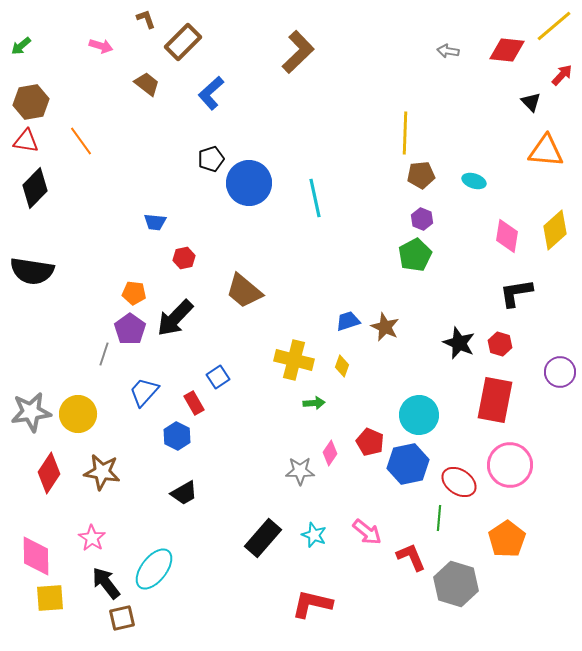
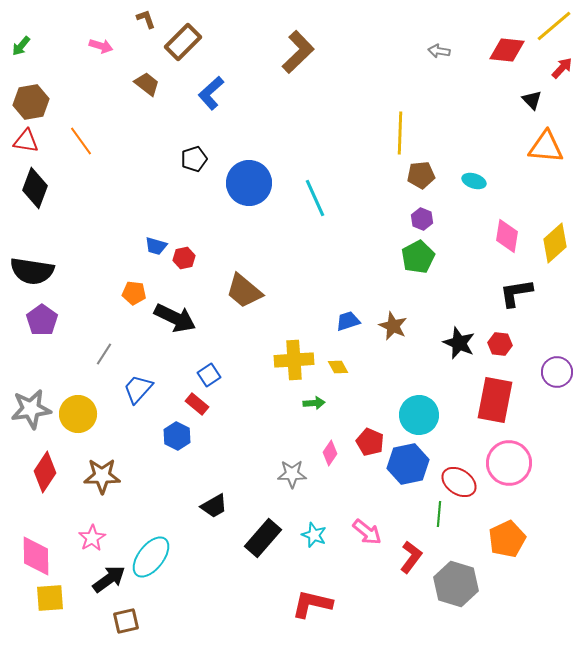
green arrow at (21, 46): rotated 10 degrees counterclockwise
gray arrow at (448, 51): moved 9 px left
red arrow at (562, 75): moved 7 px up
black triangle at (531, 102): moved 1 px right, 2 px up
yellow line at (405, 133): moved 5 px left
orange triangle at (546, 151): moved 4 px up
black pentagon at (211, 159): moved 17 px left
black diamond at (35, 188): rotated 24 degrees counterclockwise
cyan line at (315, 198): rotated 12 degrees counterclockwise
blue trapezoid at (155, 222): moved 1 px right, 24 px down; rotated 10 degrees clockwise
yellow diamond at (555, 230): moved 13 px down
green pentagon at (415, 255): moved 3 px right, 2 px down
black arrow at (175, 318): rotated 108 degrees counterclockwise
brown star at (385, 327): moved 8 px right, 1 px up
purple pentagon at (130, 329): moved 88 px left, 9 px up
red hexagon at (500, 344): rotated 10 degrees counterclockwise
gray line at (104, 354): rotated 15 degrees clockwise
yellow cross at (294, 360): rotated 18 degrees counterclockwise
yellow diamond at (342, 366): moved 4 px left, 1 px down; rotated 50 degrees counterclockwise
purple circle at (560, 372): moved 3 px left
blue square at (218, 377): moved 9 px left, 2 px up
blue trapezoid at (144, 392): moved 6 px left, 3 px up
red rectangle at (194, 403): moved 3 px right, 1 px down; rotated 20 degrees counterclockwise
gray star at (31, 412): moved 3 px up
pink circle at (510, 465): moved 1 px left, 2 px up
gray star at (300, 471): moved 8 px left, 3 px down
brown star at (102, 472): moved 4 px down; rotated 9 degrees counterclockwise
red diamond at (49, 473): moved 4 px left, 1 px up
black trapezoid at (184, 493): moved 30 px right, 13 px down
green line at (439, 518): moved 4 px up
pink star at (92, 538): rotated 8 degrees clockwise
orange pentagon at (507, 539): rotated 9 degrees clockwise
red L-shape at (411, 557): rotated 60 degrees clockwise
cyan ellipse at (154, 569): moved 3 px left, 12 px up
black arrow at (106, 583): moved 3 px right, 4 px up; rotated 92 degrees clockwise
brown square at (122, 618): moved 4 px right, 3 px down
